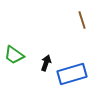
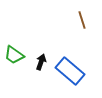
black arrow: moved 5 px left, 1 px up
blue rectangle: moved 2 px left, 3 px up; rotated 56 degrees clockwise
